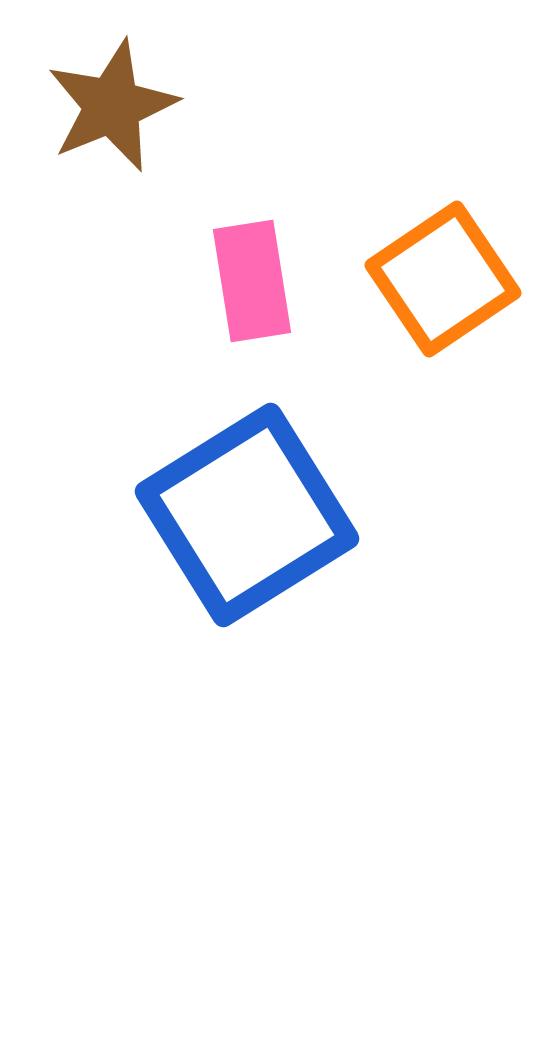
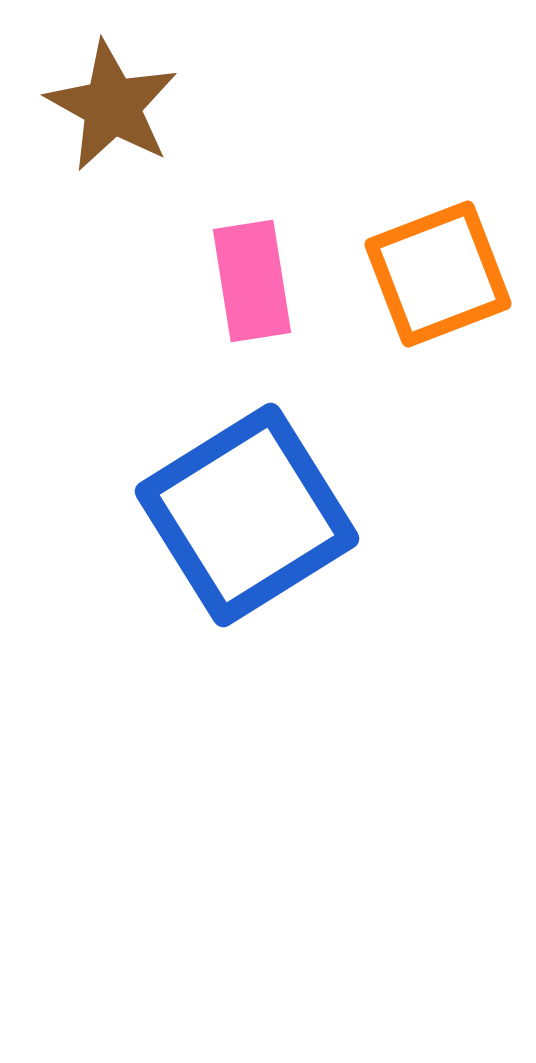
brown star: rotated 21 degrees counterclockwise
orange square: moved 5 px left, 5 px up; rotated 13 degrees clockwise
